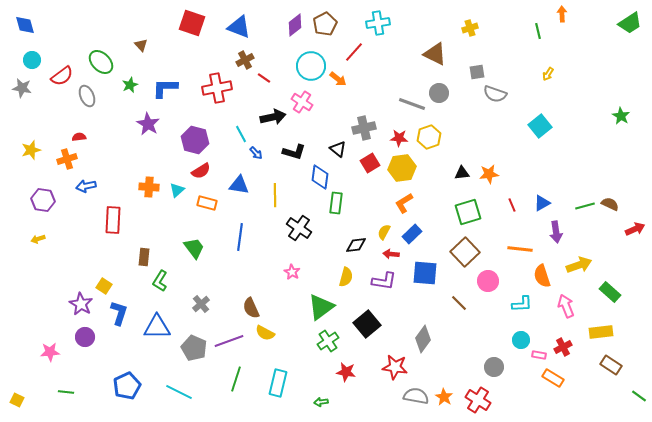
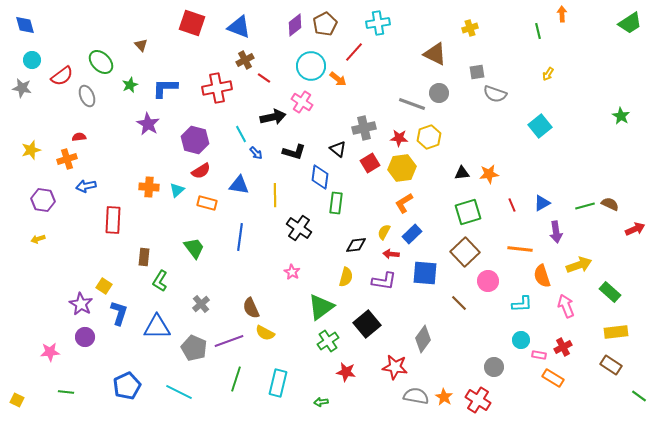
yellow rectangle at (601, 332): moved 15 px right
